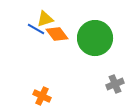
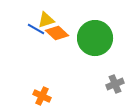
yellow triangle: moved 1 px right, 1 px down
orange diamond: moved 1 px up; rotated 10 degrees counterclockwise
